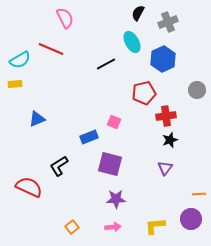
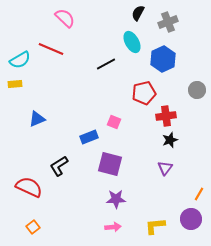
pink semicircle: rotated 20 degrees counterclockwise
orange line: rotated 56 degrees counterclockwise
orange square: moved 39 px left
